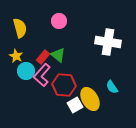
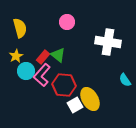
pink circle: moved 8 px right, 1 px down
yellow star: rotated 16 degrees clockwise
cyan semicircle: moved 13 px right, 7 px up
